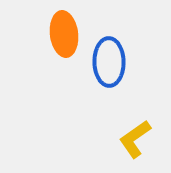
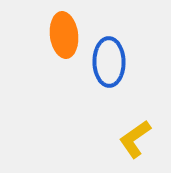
orange ellipse: moved 1 px down
